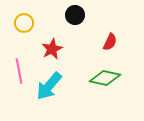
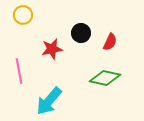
black circle: moved 6 px right, 18 px down
yellow circle: moved 1 px left, 8 px up
red star: rotated 15 degrees clockwise
cyan arrow: moved 15 px down
